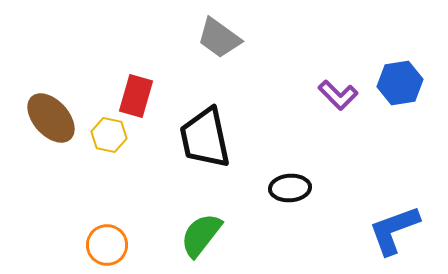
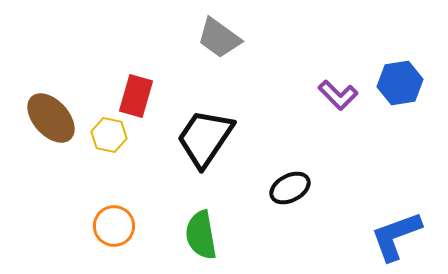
black trapezoid: rotated 46 degrees clockwise
black ellipse: rotated 24 degrees counterclockwise
blue L-shape: moved 2 px right, 6 px down
green semicircle: rotated 48 degrees counterclockwise
orange circle: moved 7 px right, 19 px up
